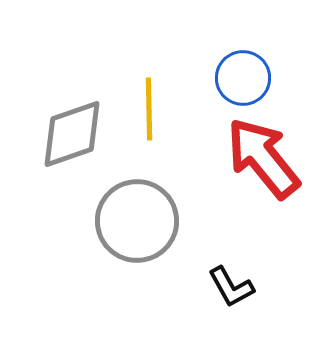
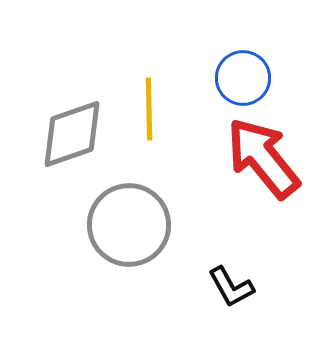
gray circle: moved 8 px left, 4 px down
